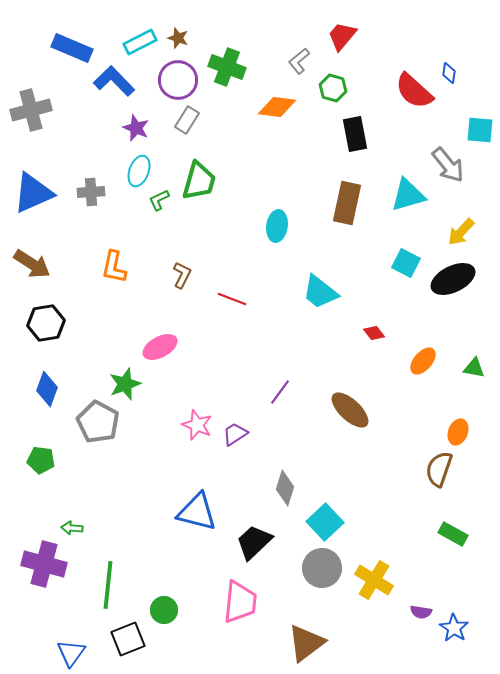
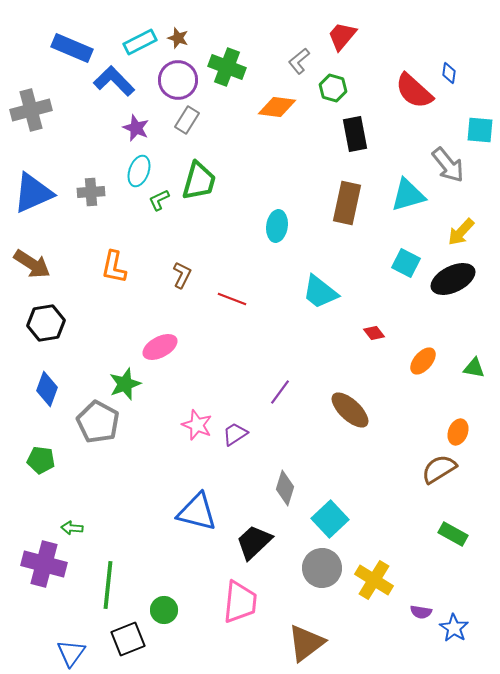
brown semicircle at (439, 469): rotated 39 degrees clockwise
cyan square at (325, 522): moved 5 px right, 3 px up
